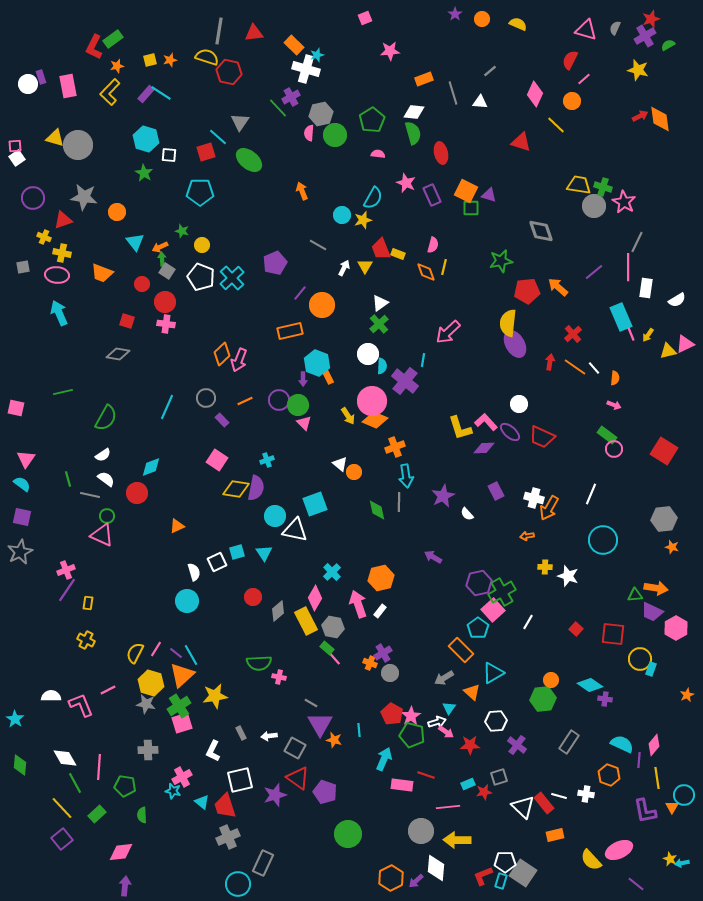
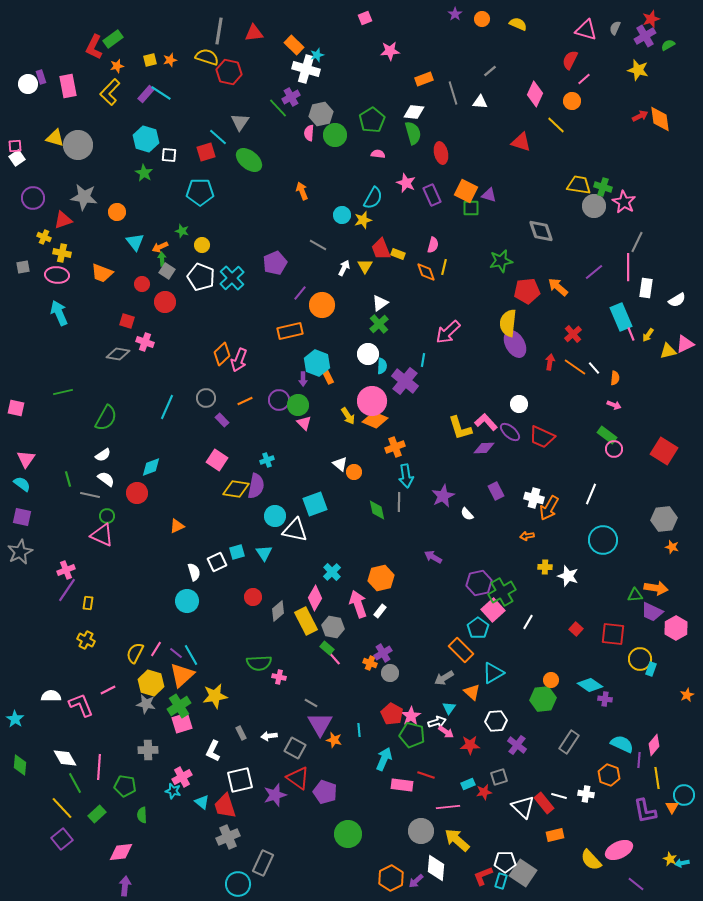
pink cross at (166, 324): moved 21 px left, 18 px down; rotated 12 degrees clockwise
purple semicircle at (256, 488): moved 2 px up
yellow arrow at (457, 840): rotated 40 degrees clockwise
